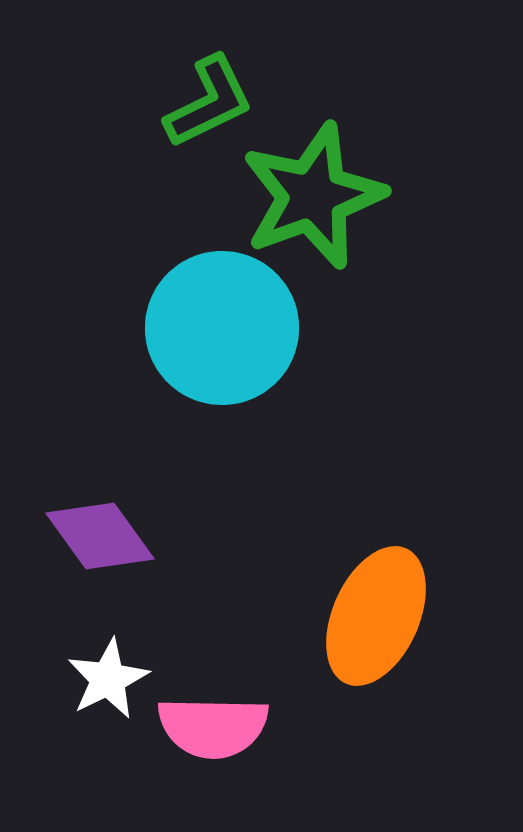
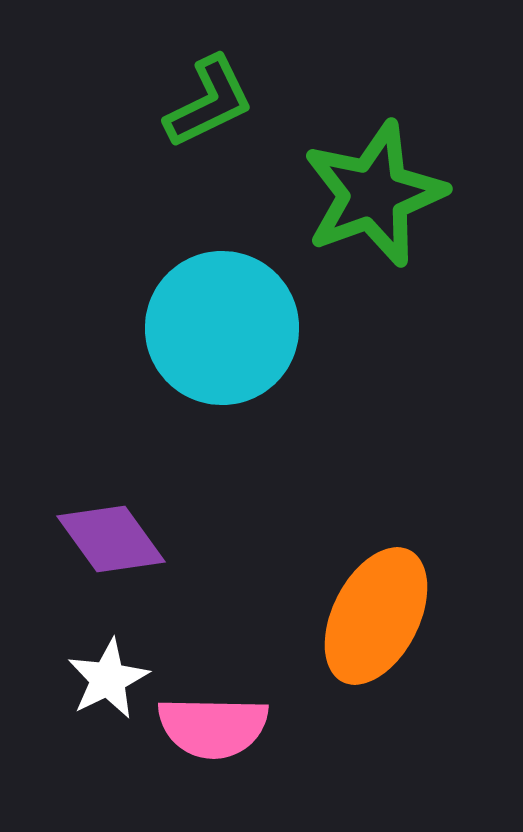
green star: moved 61 px right, 2 px up
purple diamond: moved 11 px right, 3 px down
orange ellipse: rotated 3 degrees clockwise
